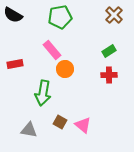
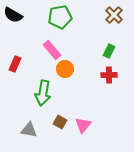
green rectangle: rotated 32 degrees counterclockwise
red rectangle: rotated 56 degrees counterclockwise
pink triangle: rotated 30 degrees clockwise
